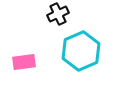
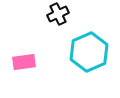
cyan hexagon: moved 8 px right, 1 px down
